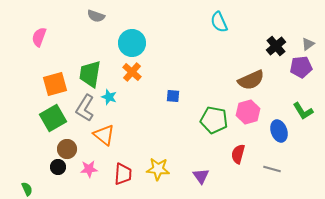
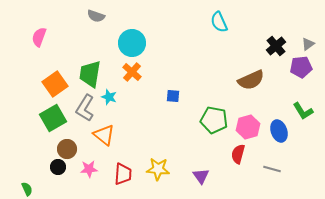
orange square: rotated 20 degrees counterclockwise
pink hexagon: moved 15 px down
